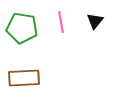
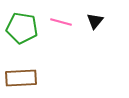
pink line: rotated 65 degrees counterclockwise
brown rectangle: moved 3 px left
